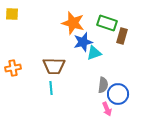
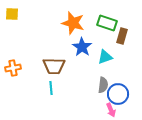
blue star: moved 1 px left, 5 px down; rotated 24 degrees counterclockwise
cyan triangle: moved 11 px right, 4 px down
pink arrow: moved 4 px right, 1 px down
